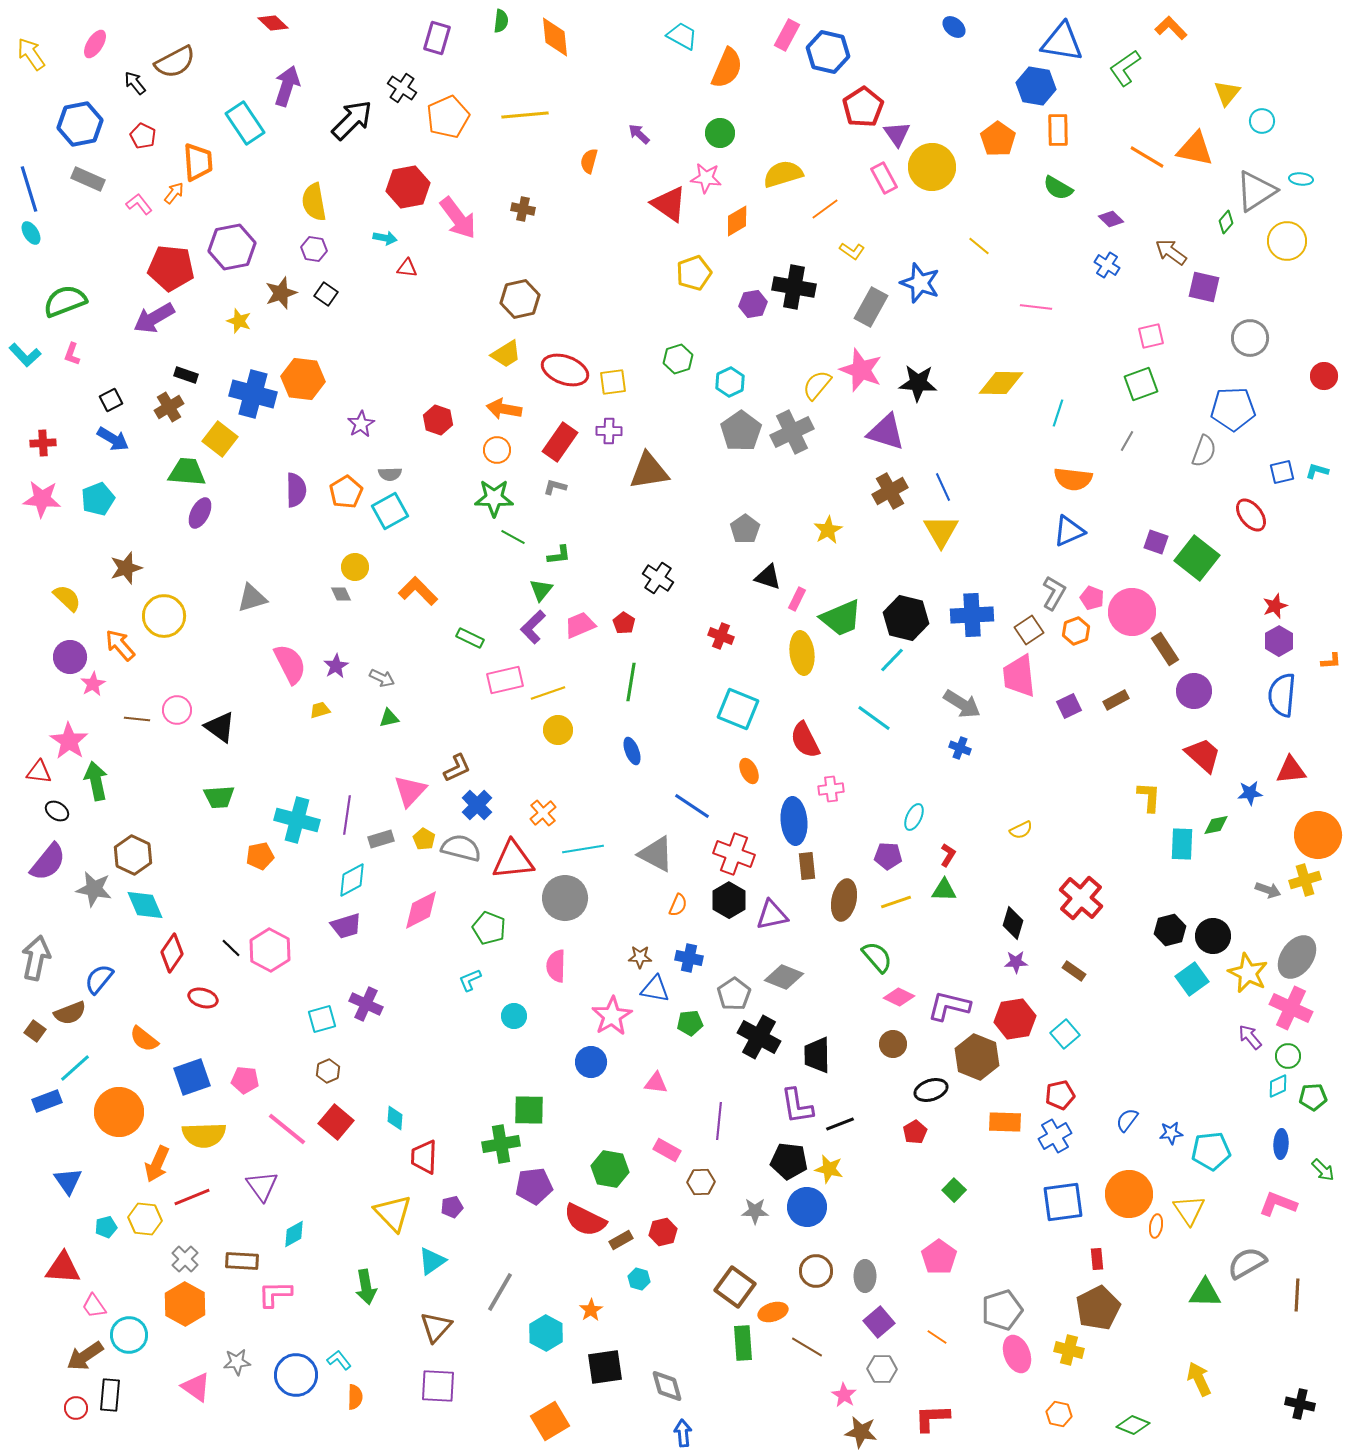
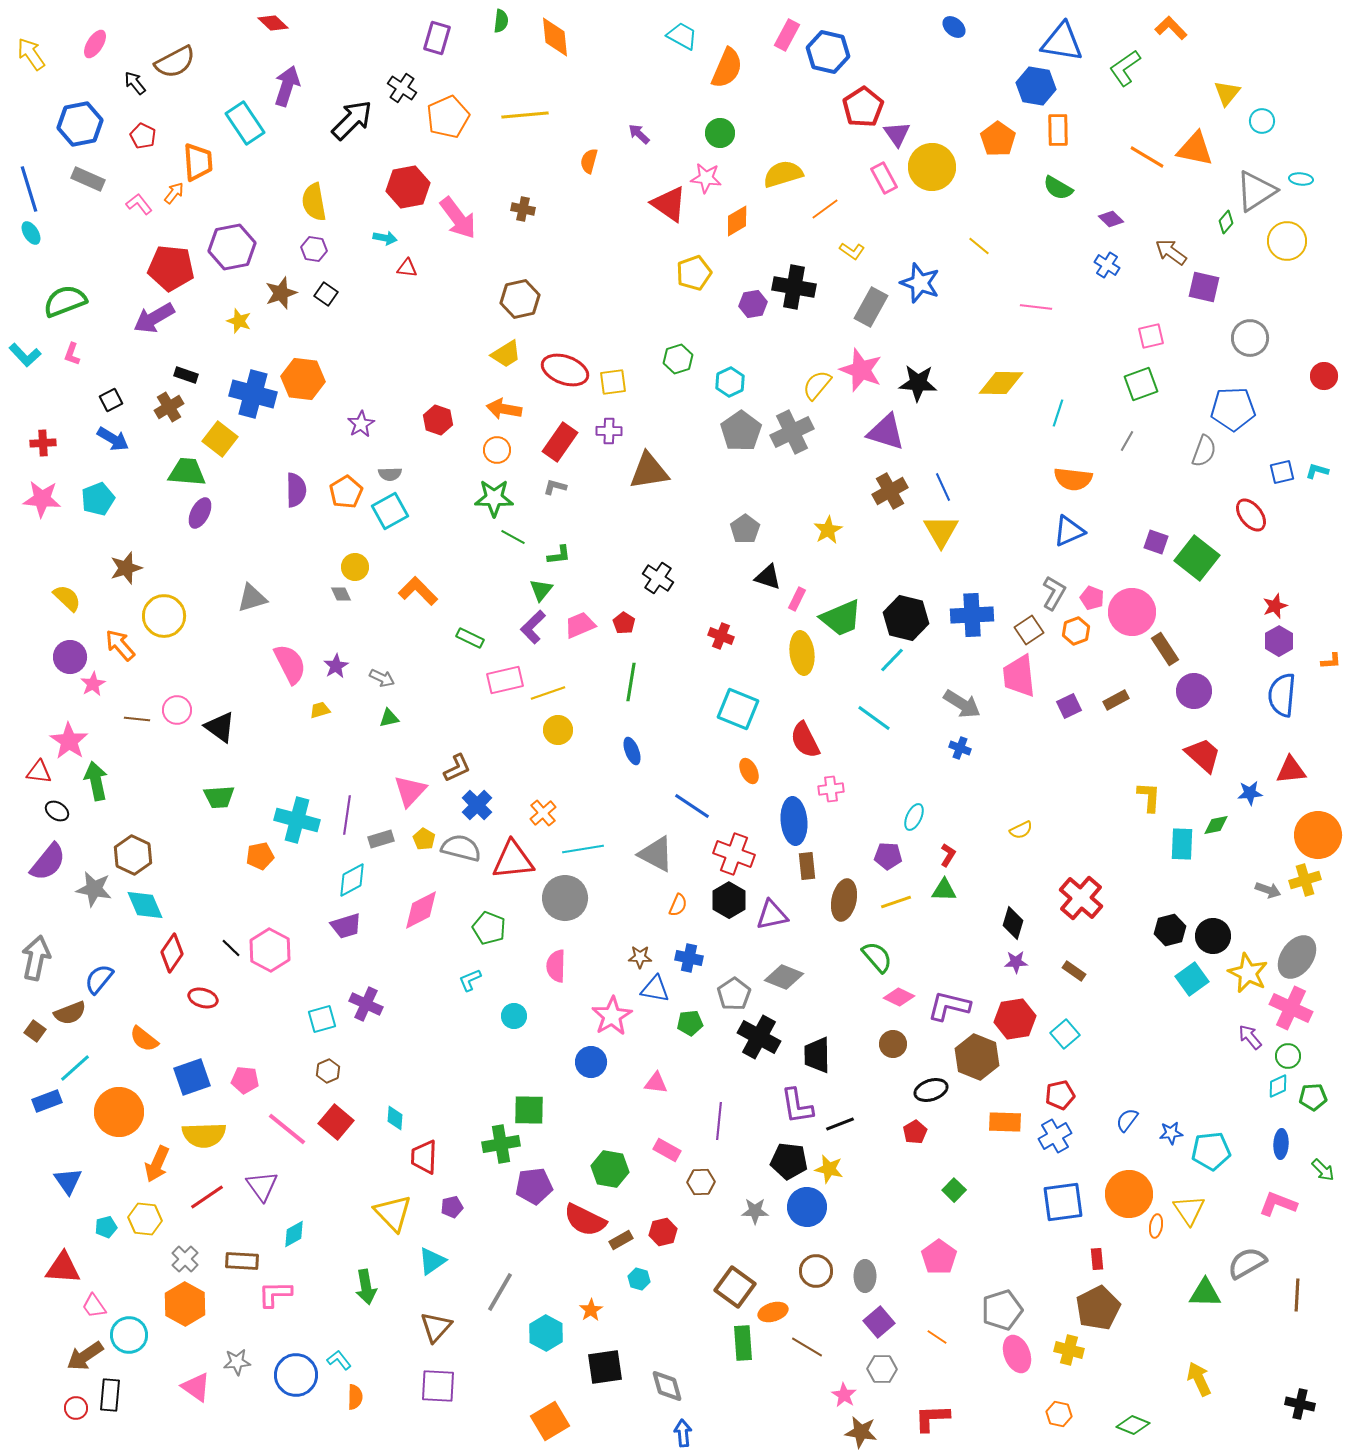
red line at (192, 1197): moved 15 px right; rotated 12 degrees counterclockwise
